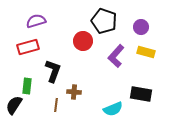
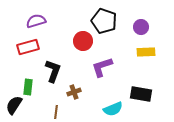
yellow rectangle: rotated 18 degrees counterclockwise
purple L-shape: moved 14 px left, 11 px down; rotated 30 degrees clockwise
green rectangle: moved 1 px right, 1 px down
brown cross: rotated 24 degrees counterclockwise
brown line: moved 7 px down
